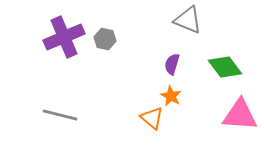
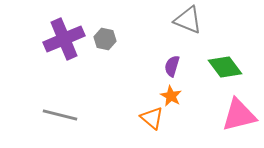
purple cross: moved 2 px down
purple semicircle: moved 2 px down
pink triangle: moved 1 px left; rotated 18 degrees counterclockwise
